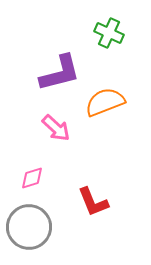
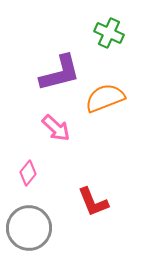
orange semicircle: moved 4 px up
pink diamond: moved 4 px left, 5 px up; rotated 35 degrees counterclockwise
gray circle: moved 1 px down
